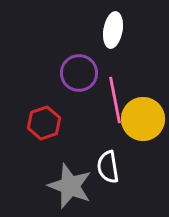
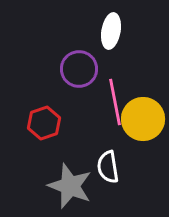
white ellipse: moved 2 px left, 1 px down
purple circle: moved 4 px up
pink line: moved 2 px down
